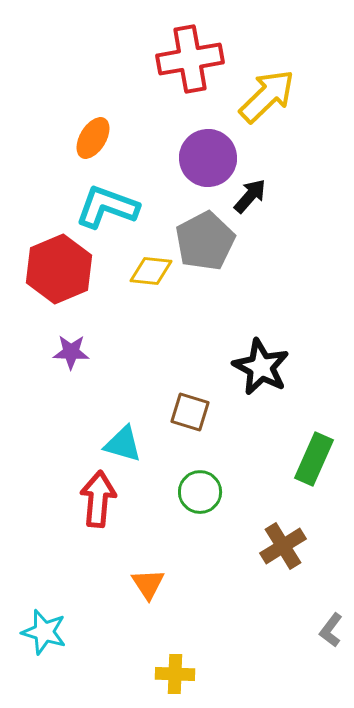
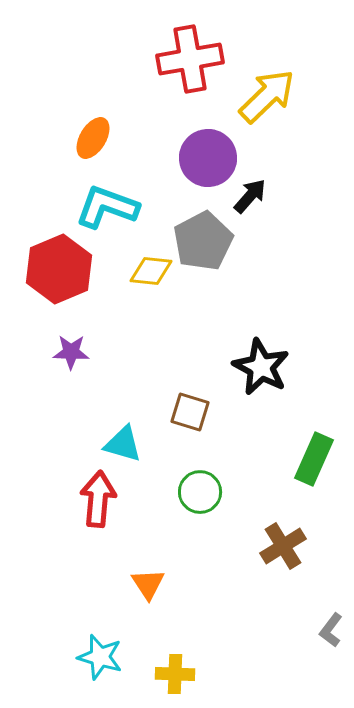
gray pentagon: moved 2 px left
cyan star: moved 56 px right, 25 px down
